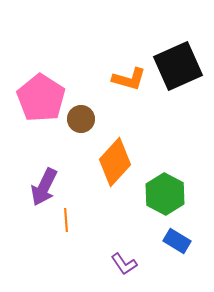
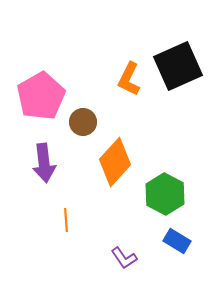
orange L-shape: rotated 100 degrees clockwise
pink pentagon: moved 2 px up; rotated 9 degrees clockwise
brown circle: moved 2 px right, 3 px down
purple arrow: moved 24 px up; rotated 33 degrees counterclockwise
purple L-shape: moved 6 px up
